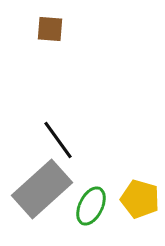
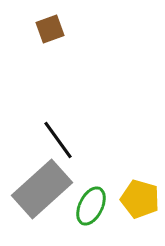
brown square: rotated 24 degrees counterclockwise
